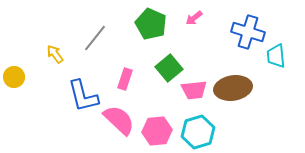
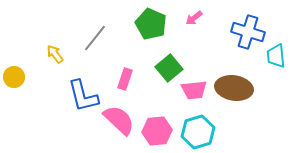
brown ellipse: moved 1 px right; rotated 18 degrees clockwise
